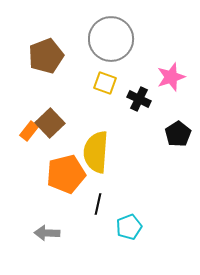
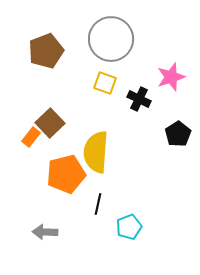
brown pentagon: moved 5 px up
orange rectangle: moved 2 px right, 6 px down
gray arrow: moved 2 px left, 1 px up
